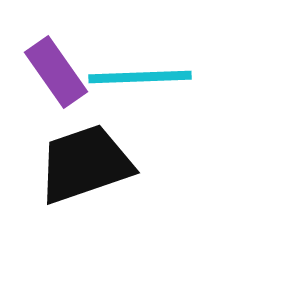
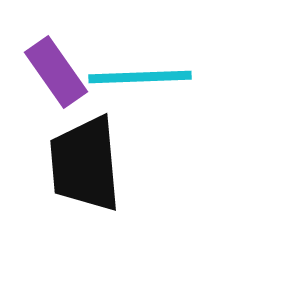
black trapezoid: rotated 76 degrees counterclockwise
